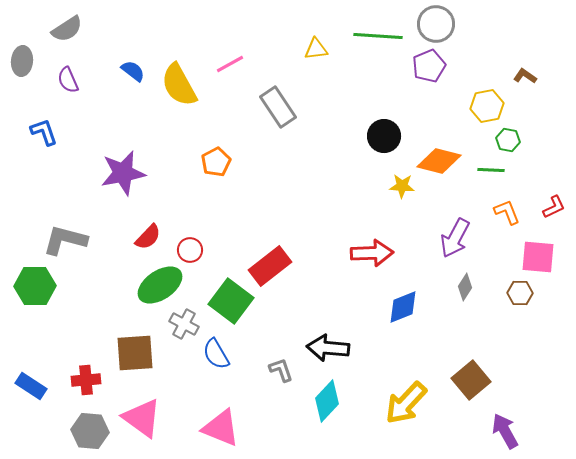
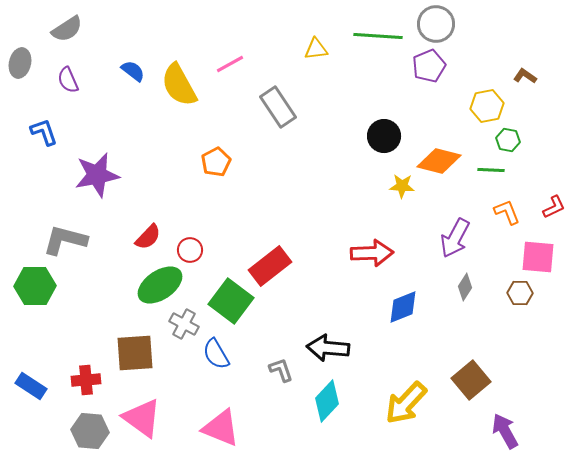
gray ellipse at (22, 61): moved 2 px left, 2 px down; rotated 8 degrees clockwise
purple star at (123, 173): moved 26 px left, 2 px down
